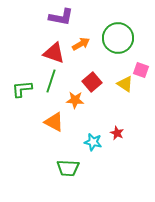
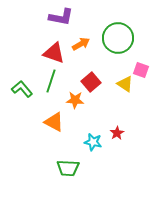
red square: moved 1 px left
green L-shape: rotated 55 degrees clockwise
red star: rotated 16 degrees clockwise
